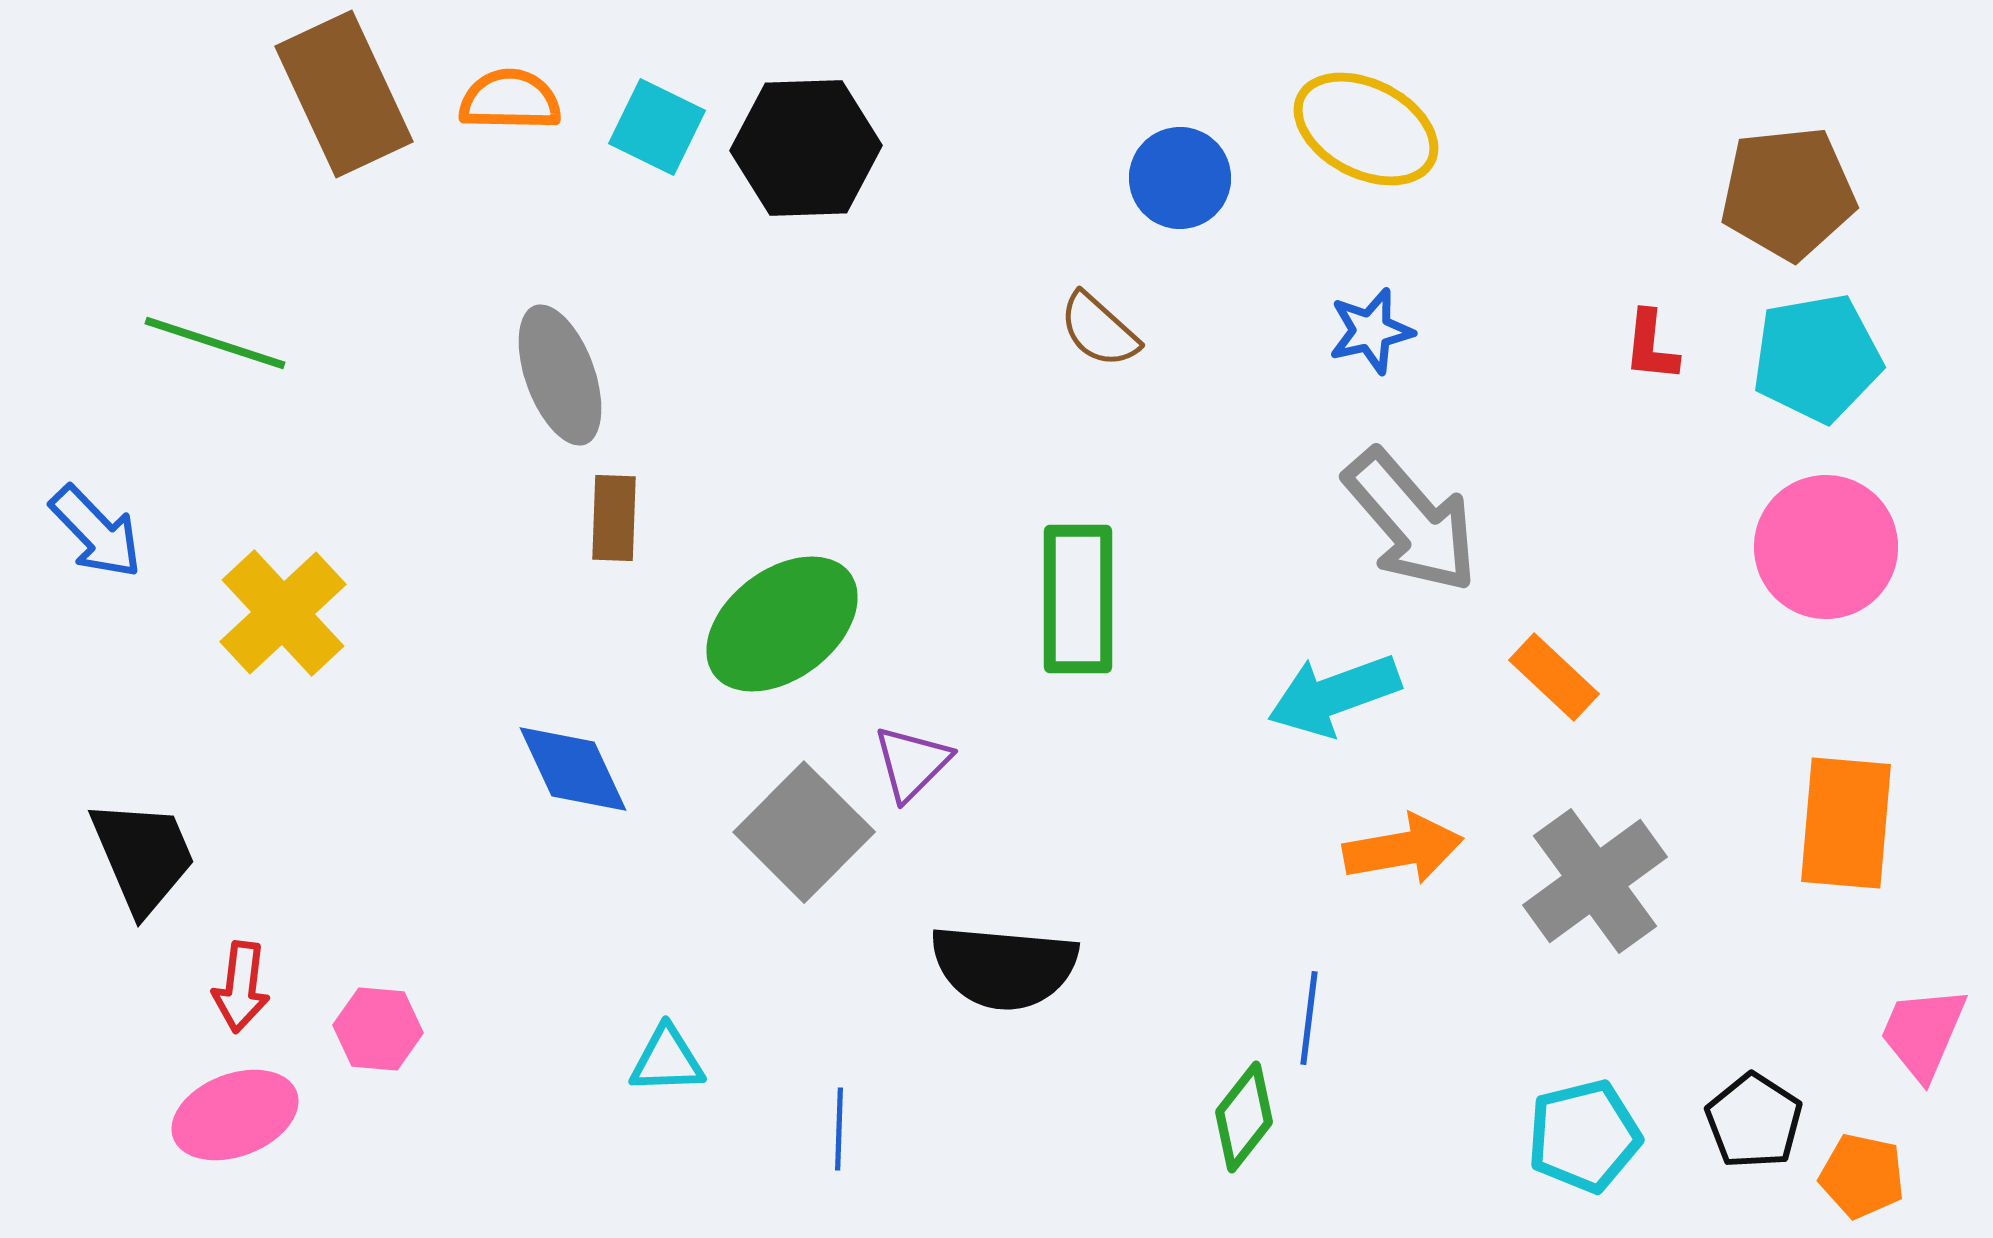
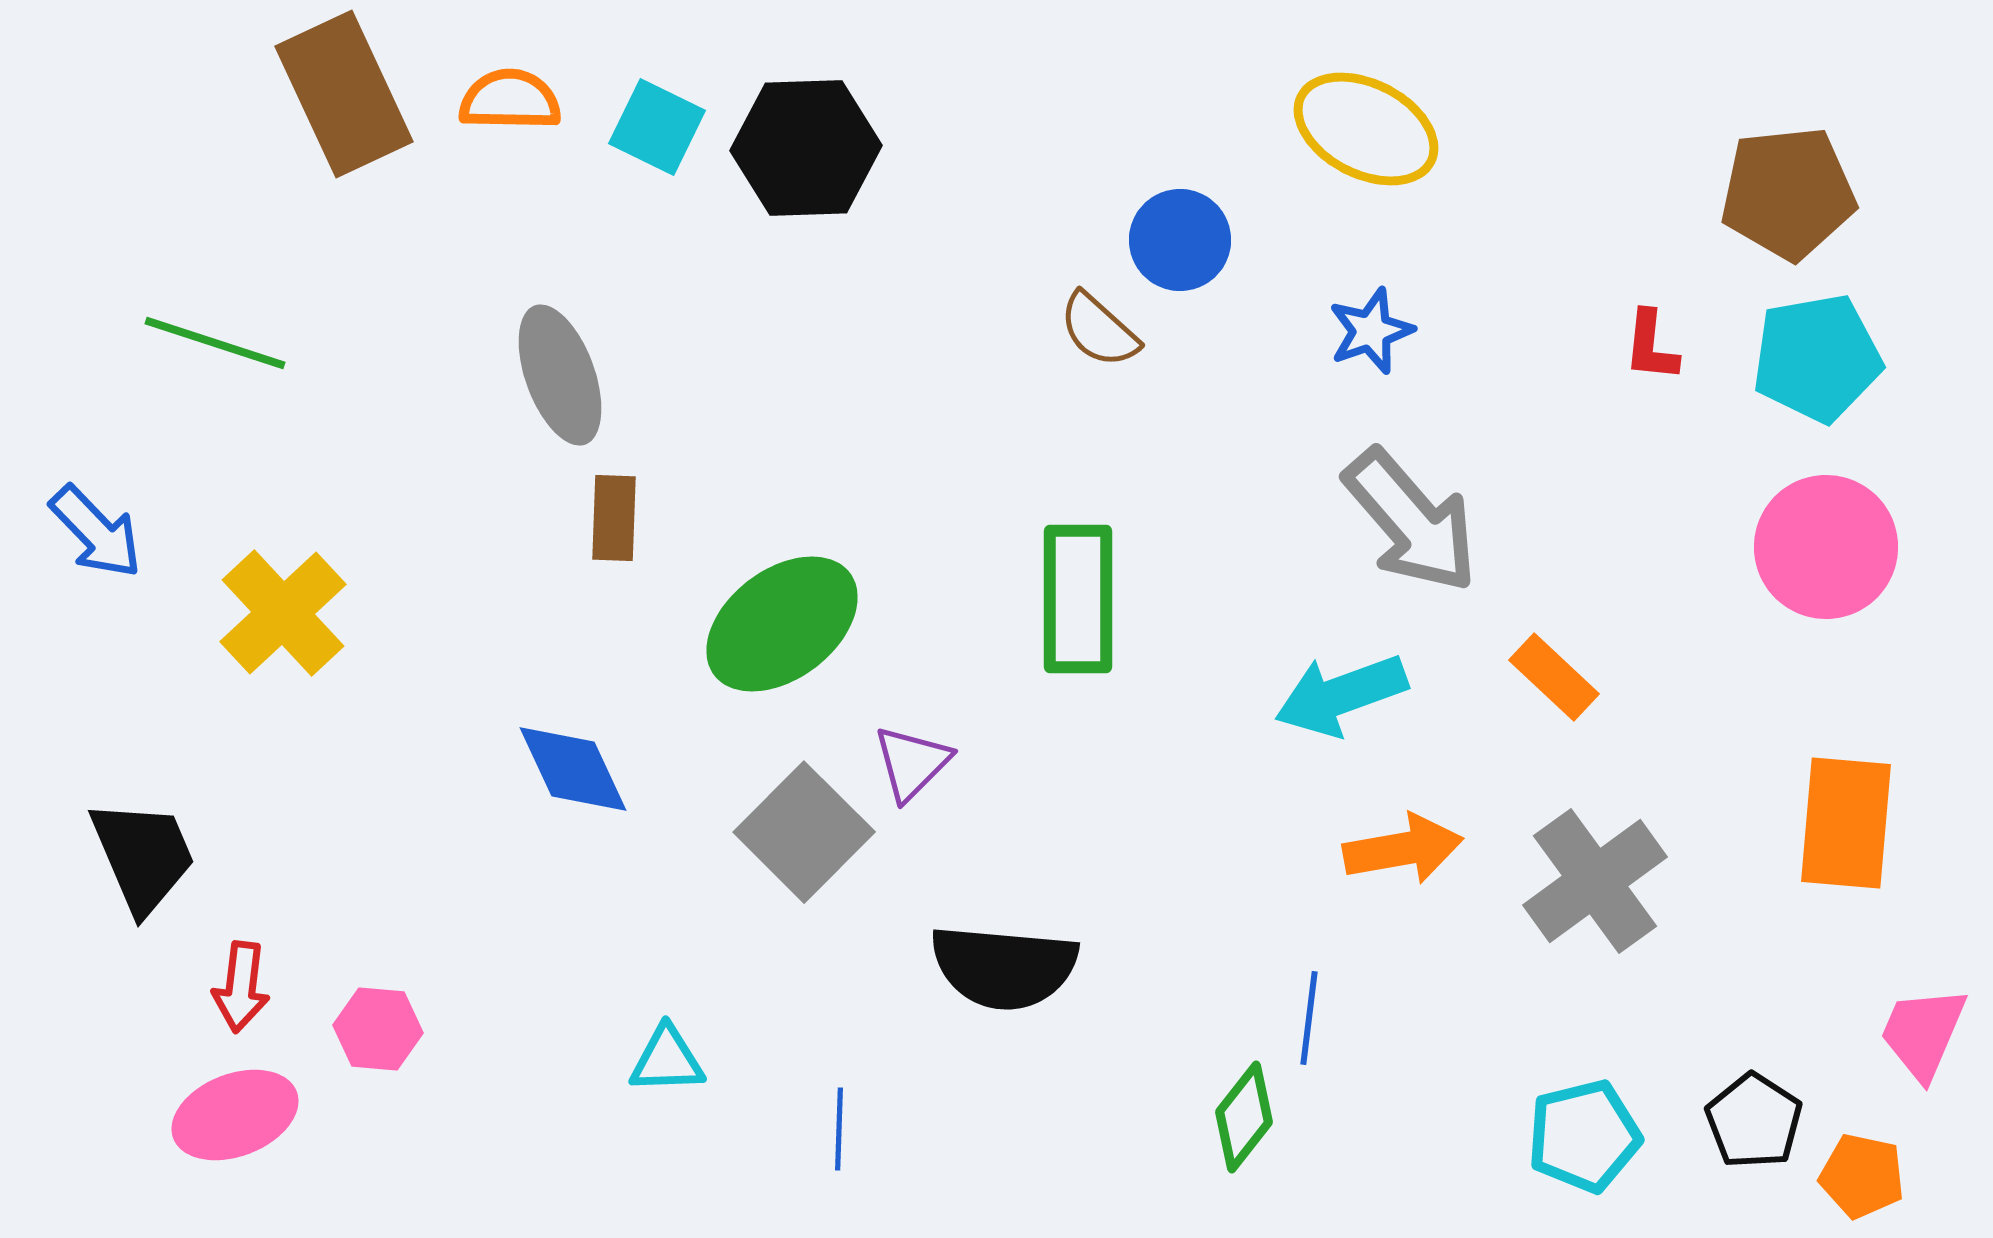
blue circle at (1180, 178): moved 62 px down
blue star at (1371, 331): rotated 6 degrees counterclockwise
cyan arrow at (1334, 695): moved 7 px right
